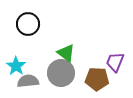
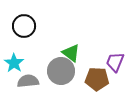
black circle: moved 4 px left, 2 px down
green triangle: moved 5 px right
cyan star: moved 2 px left, 3 px up
gray circle: moved 2 px up
